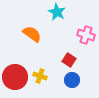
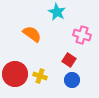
pink cross: moved 4 px left
red circle: moved 3 px up
